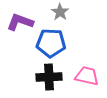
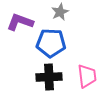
gray star: rotated 12 degrees clockwise
pink trapezoid: rotated 70 degrees clockwise
